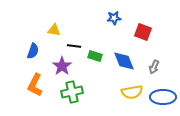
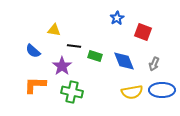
blue star: moved 3 px right; rotated 24 degrees counterclockwise
blue semicircle: rotated 112 degrees clockwise
gray arrow: moved 3 px up
orange L-shape: rotated 65 degrees clockwise
green cross: rotated 25 degrees clockwise
blue ellipse: moved 1 px left, 7 px up
